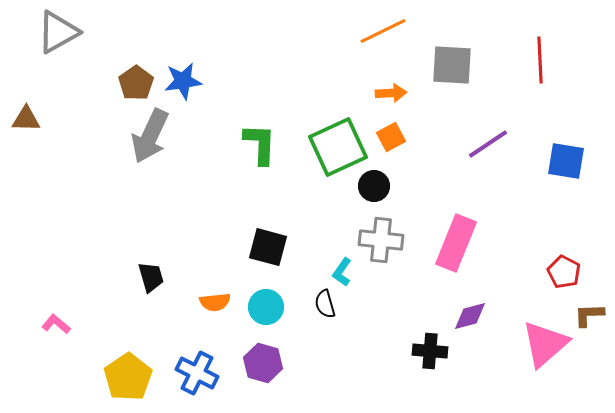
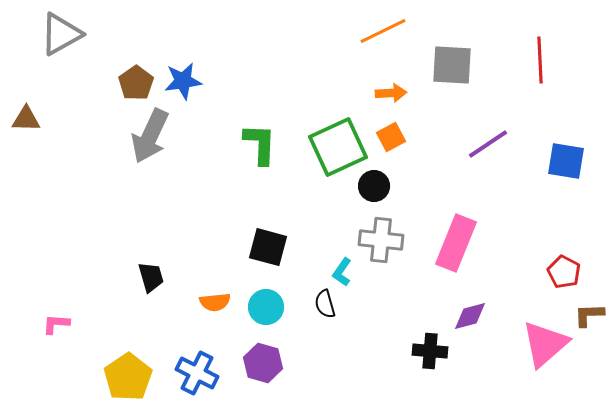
gray triangle: moved 3 px right, 2 px down
pink L-shape: rotated 36 degrees counterclockwise
